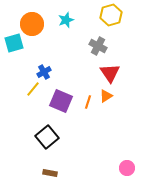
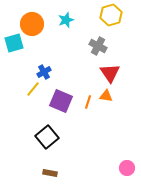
orange triangle: rotated 40 degrees clockwise
